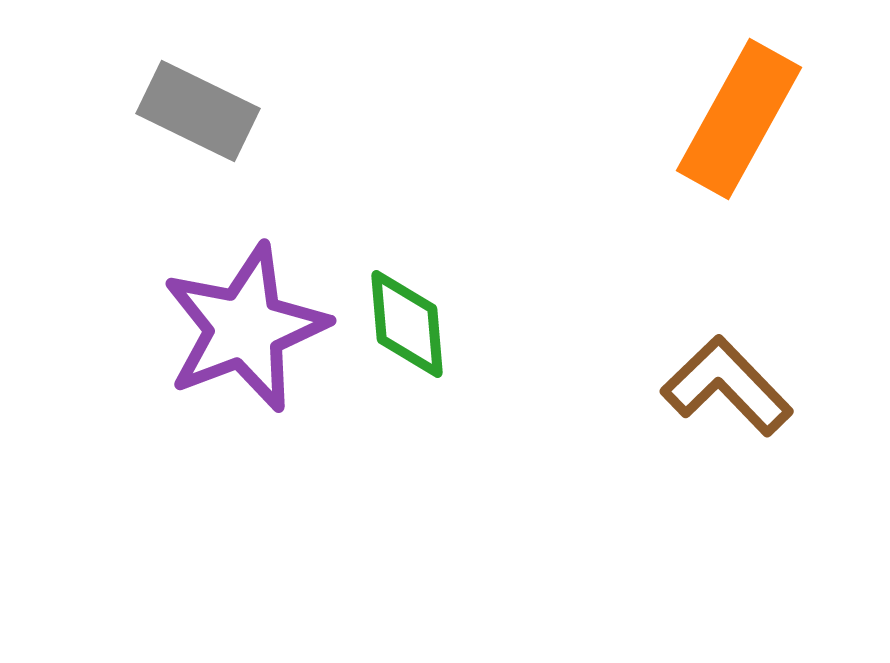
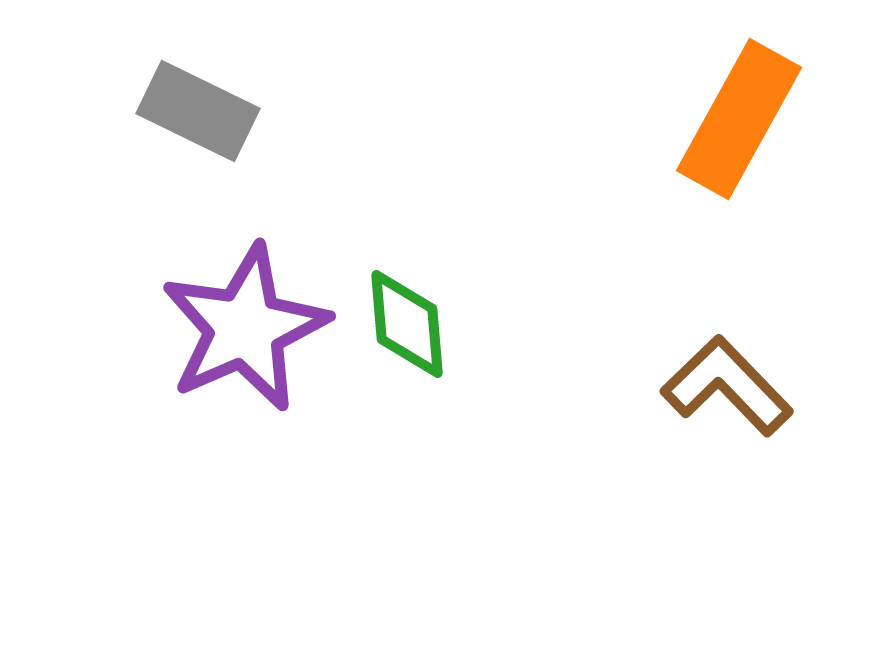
purple star: rotated 3 degrees counterclockwise
